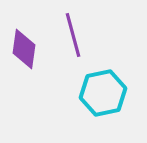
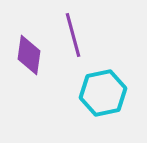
purple diamond: moved 5 px right, 6 px down
